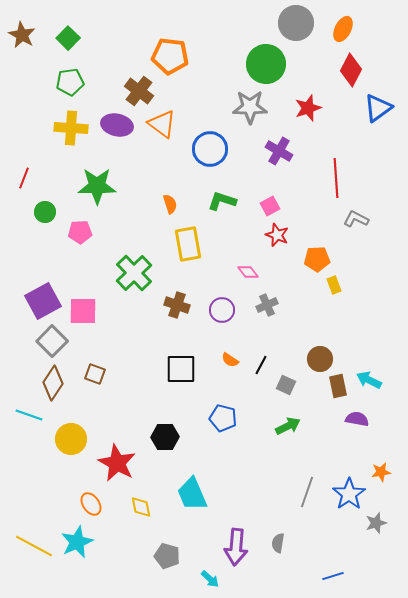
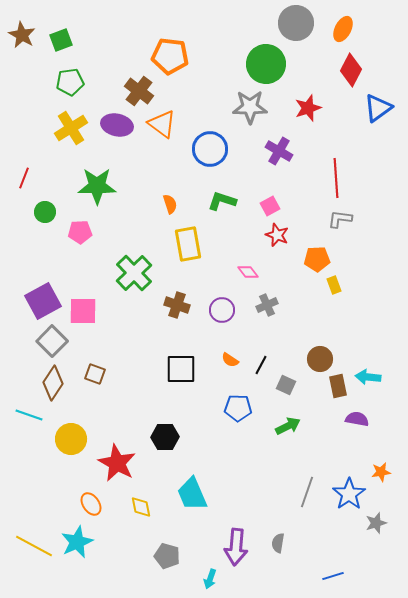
green square at (68, 38): moved 7 px left, 2 px down; rotated 25 degrees clockwise
yellow cross at (71, 128): rotated 36 degrees counterclockwise
gray L-shape at (356, 219): moved 16 px left; rotated 20 degrees counterclockwise
cyan arrow at (369, 380): moved 1 px left, 3 px up; rotated 20 degrees counterclockwise
blue pentagon at (223, 418): moved 15 px right, 10 px up; rotated 12 degrees counterclockwise
cyan arrow at (210, 579): rotated 66 degrees clockwise
